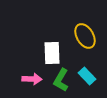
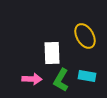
cyan rectangle: rotated 36 degrees counterclockwise
